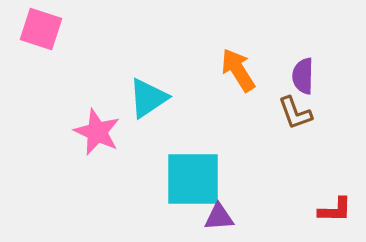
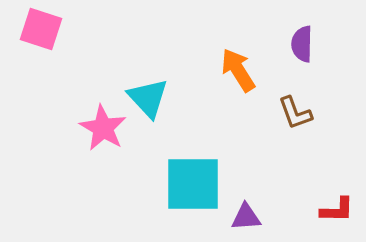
purple semicircle: moved 1 px left, 32 px up
cyan triangle: rotated 39 degrees counterclockwise
pink star: moved 6 px right, 4 px up; rotated 6 degrees clockwise
cyan square: moved 5 px down
red L-shape: moved 2 px right
purple triangle: moved 27 px right
